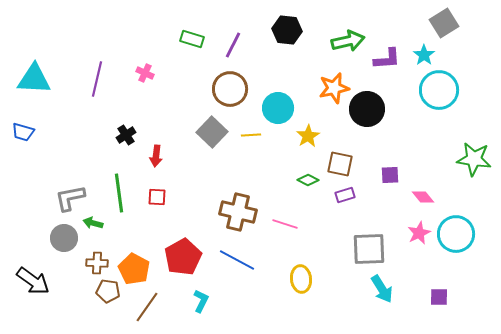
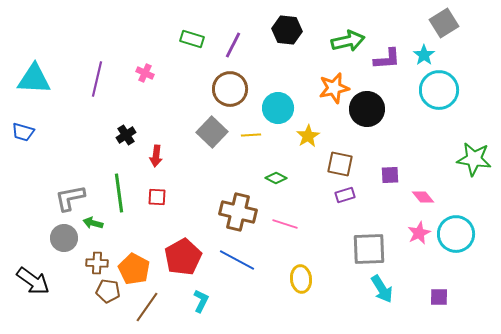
green diamond at (308, 180): moved 32 px left, 2 px up
